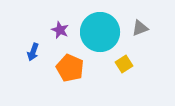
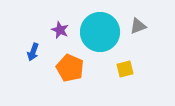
gray triangle: moved 2 px left, 2 px up
yellow square: moved 1 px right, 5 px down; rotated 18 degrees clockwise
